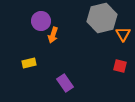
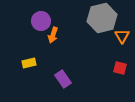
orange triangle: moved 1 px left, 2 px down
red square: moved 2 px down
purple rectangle: moved 2 px left, 4 px up
